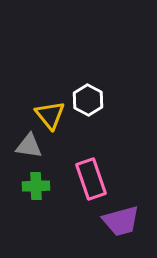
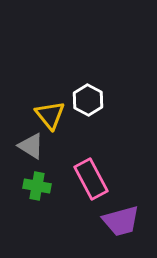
gray triangle: moved 2 px right; rotated 24 degrees clockwise
pink rectangle: rotated 9 degrees counterclockwise
green cross: moved 1 px right; rotated 12 degrees clockwise
